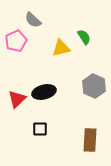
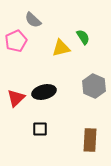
green semicircle: moved 1 px left
red triangle: moved 1 px left, 1 px up
